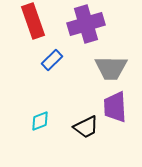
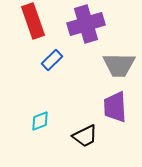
gray trapezoid: moved 8 px right, 3 px up
black trapezoid: moved 1 px left, 9 px down
